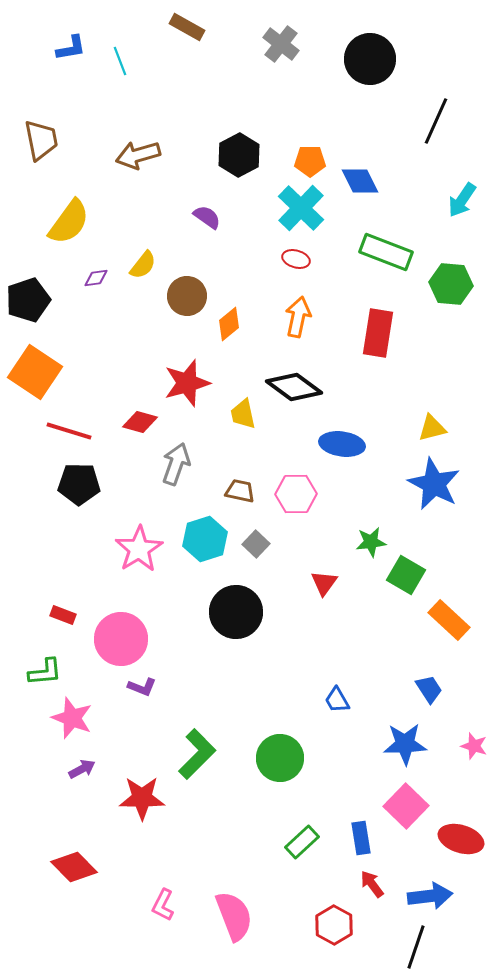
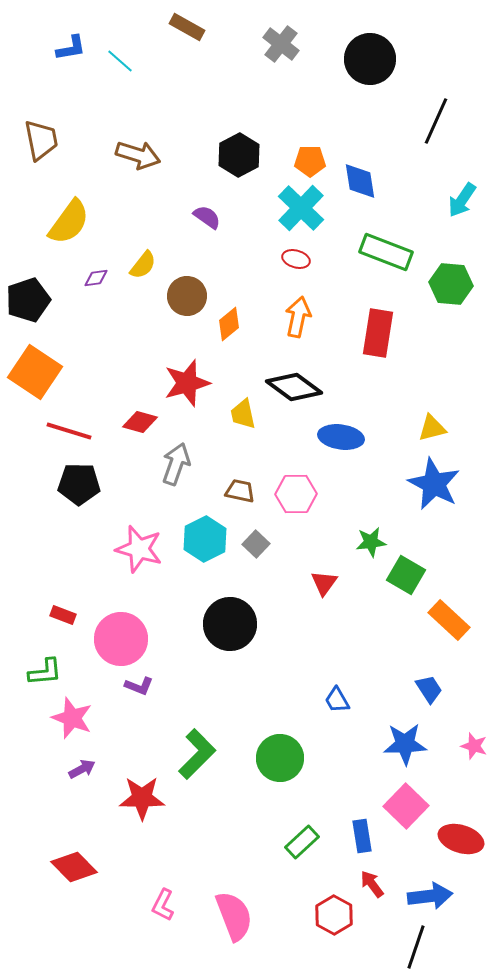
cyan line at (120, 61): rotated 28 degrees counterclockwise
brown arrow at (138, 155): rotated 147 degrees counterclockwise
blue diamond at (360, 181): rotated 18 degrees clockwise
blue ellipse at (342, 444): moved 1 px left, 7 px up
cyan hexagon at (205, 539): rotated 9 degrees counterclockwise
pink star at (139, 549): rotated 24 degrees counterclockwise
black circle at (236, 612): moved 6 px left, 12 px down
purple L-shape at (142, 687): moved 3 px left, 1 px up
blue rectangle at (361, 838): moved 1 px right, 2 px up
red hexagon at (334, 925): moved 10 px up
